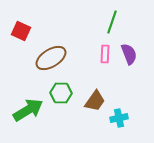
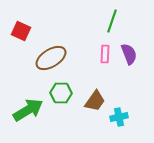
green line: moved 1 px up
cyan cross: moved 1 px up
